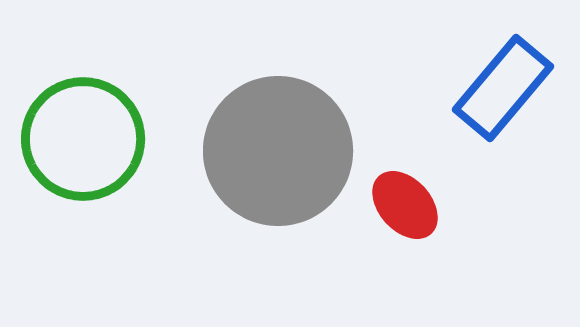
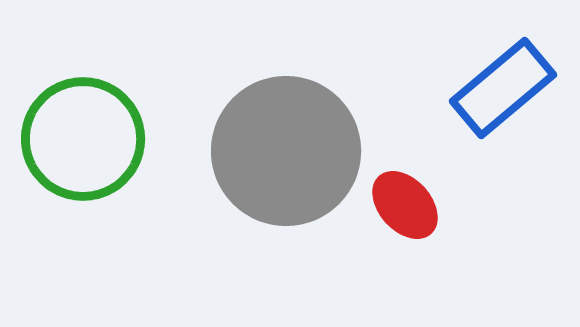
blue rectangle: rotated 10 degrees clockwise
gray circle: moved 8 px right
